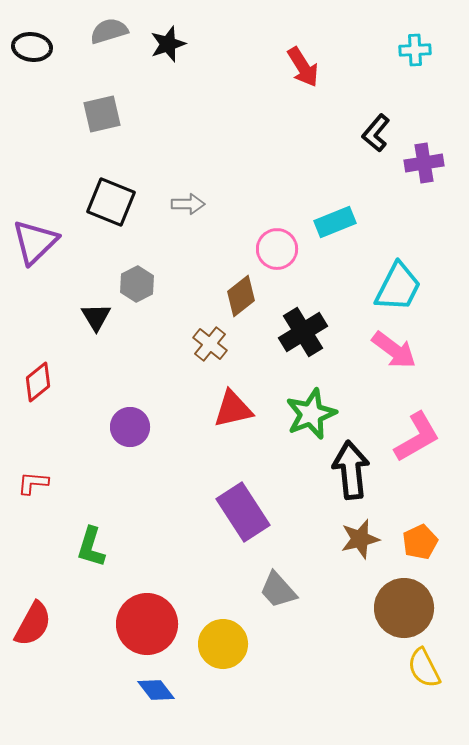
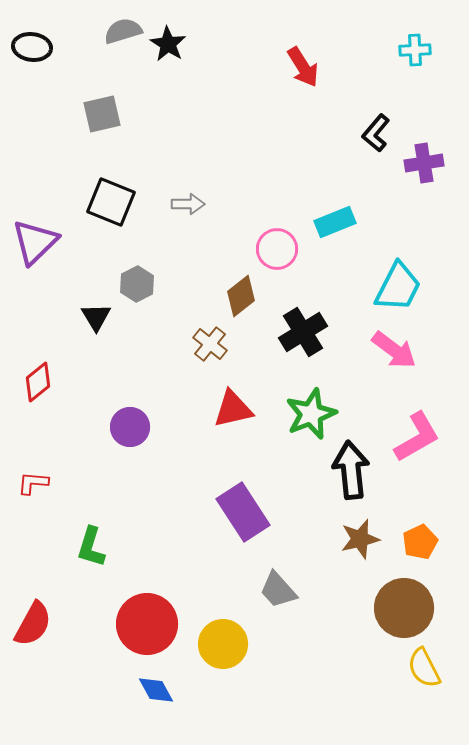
gray semicircle: moved 14 px right
black star: rotated 21 degrees counterclockwise
blue diamond: rotated 9 degrees clockwise
